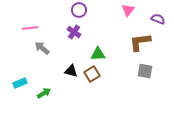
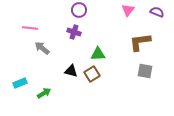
purple semicircle: moved 1 px left, 7 px up
pink line: rotated 14 degrees clockwise
purple cross: rotated 16 degrees counterclockwise
